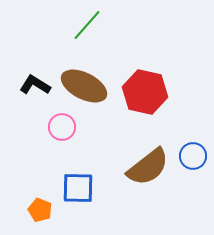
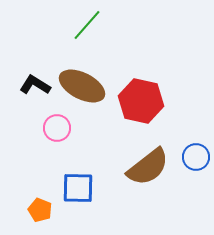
brown ellipse: moved 2 px left
red hexagon: moved 4 px left, 9 px down
pink circle: moved 5 px left, 1 px down
blue circle: moved 3 px right, 1 px down
